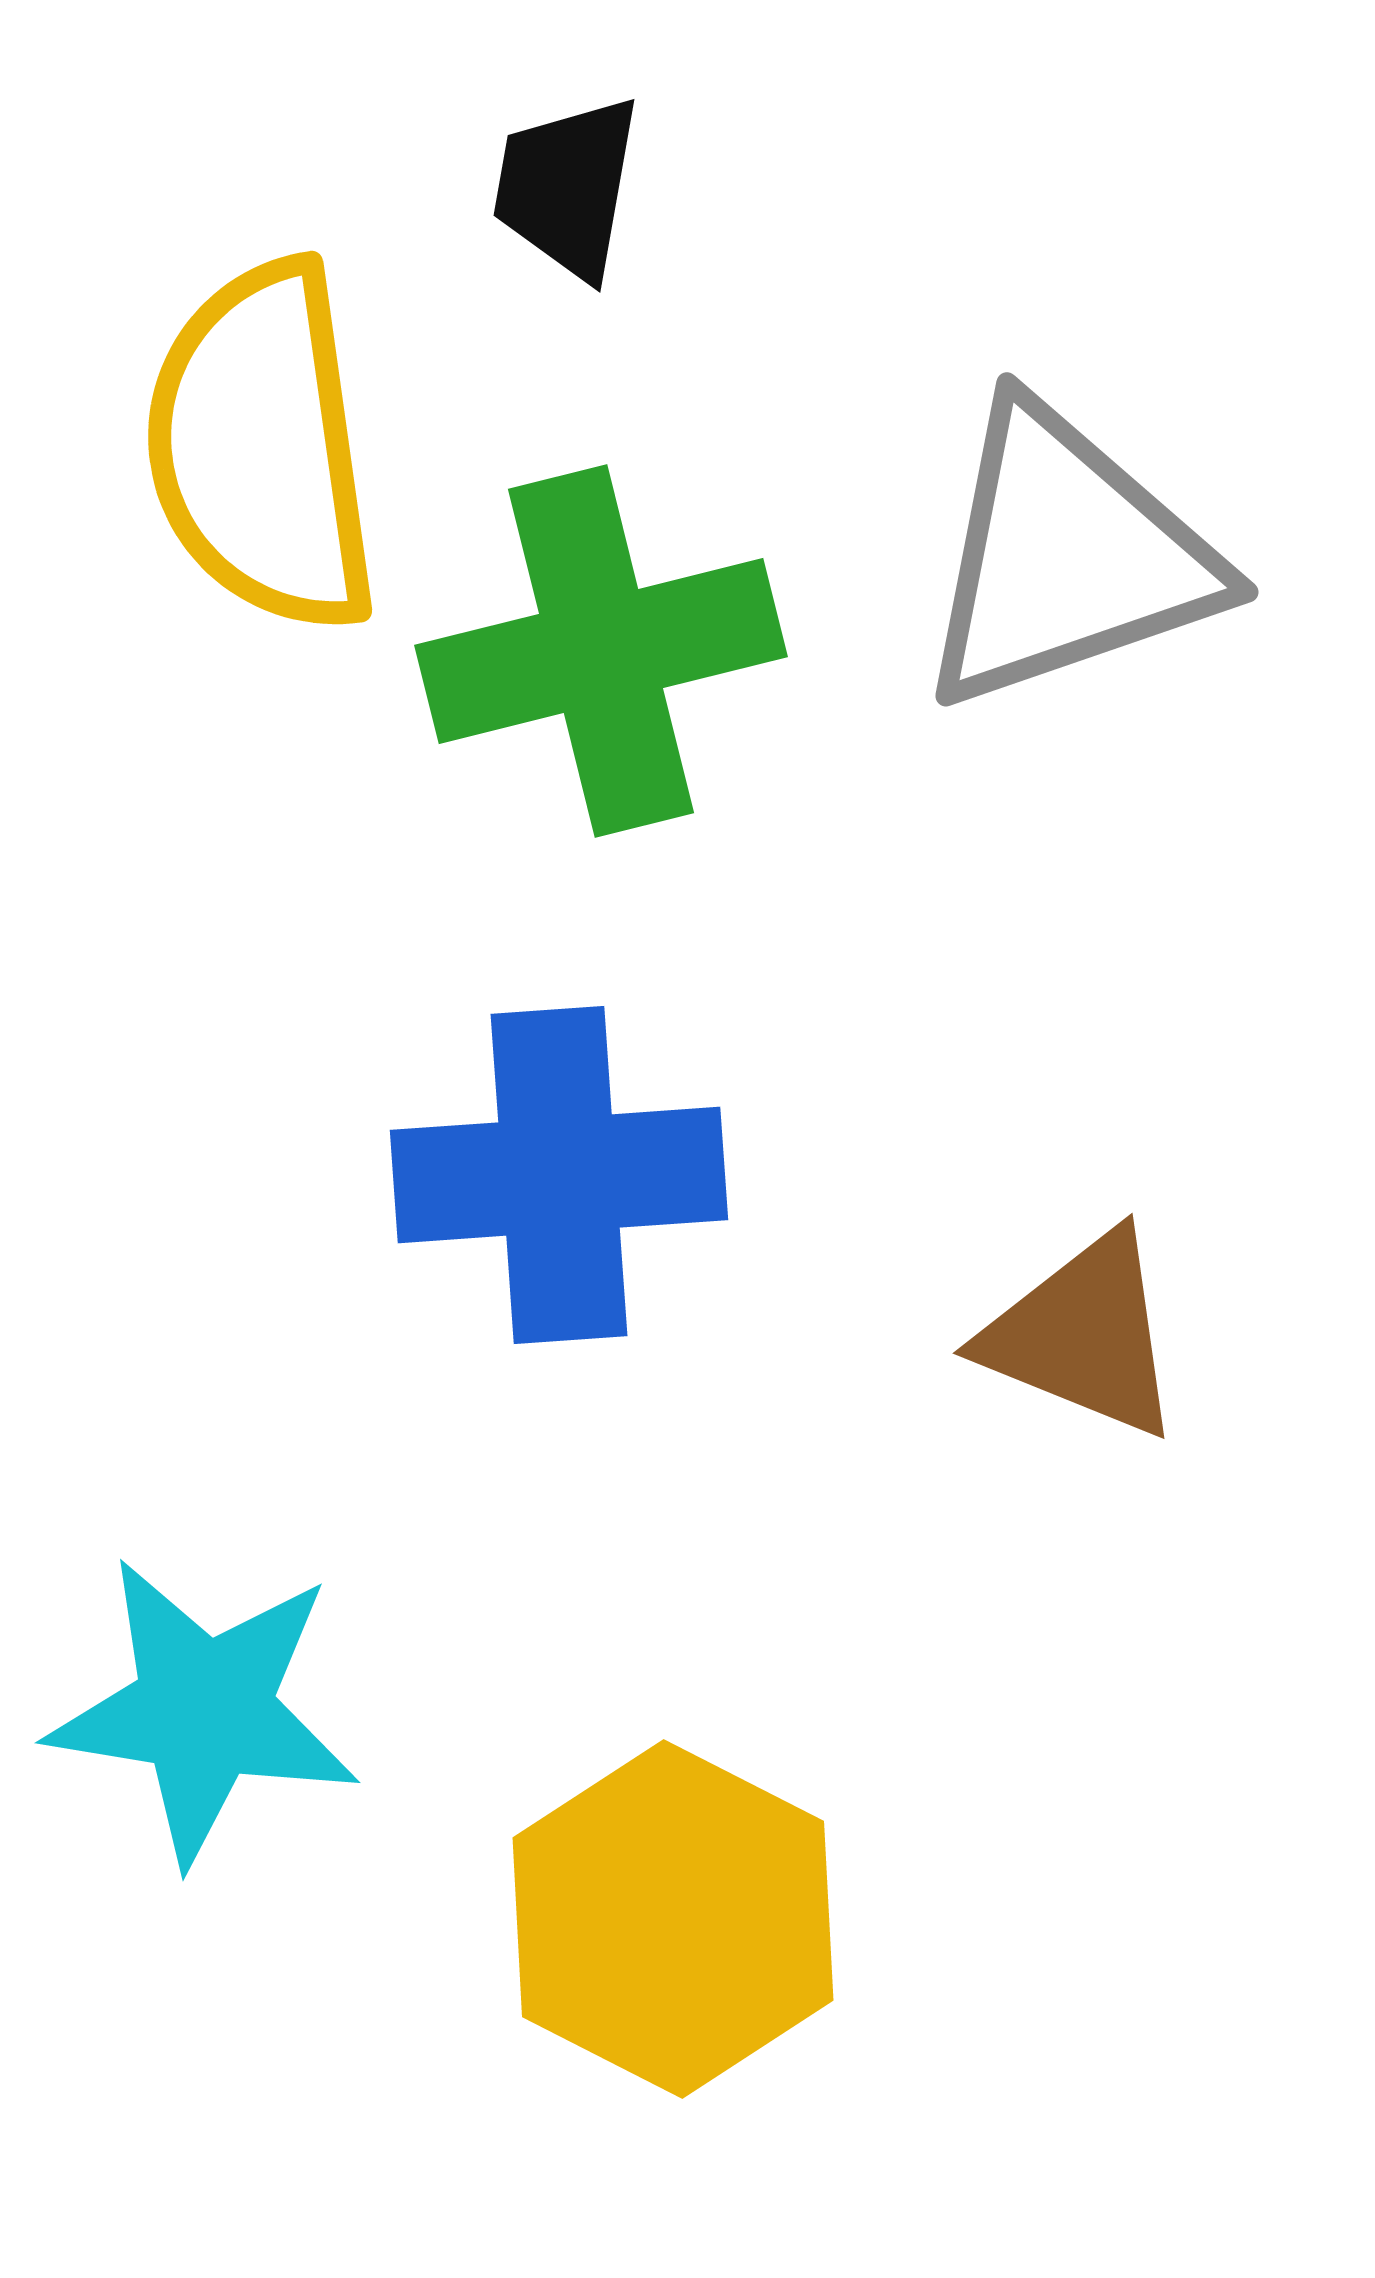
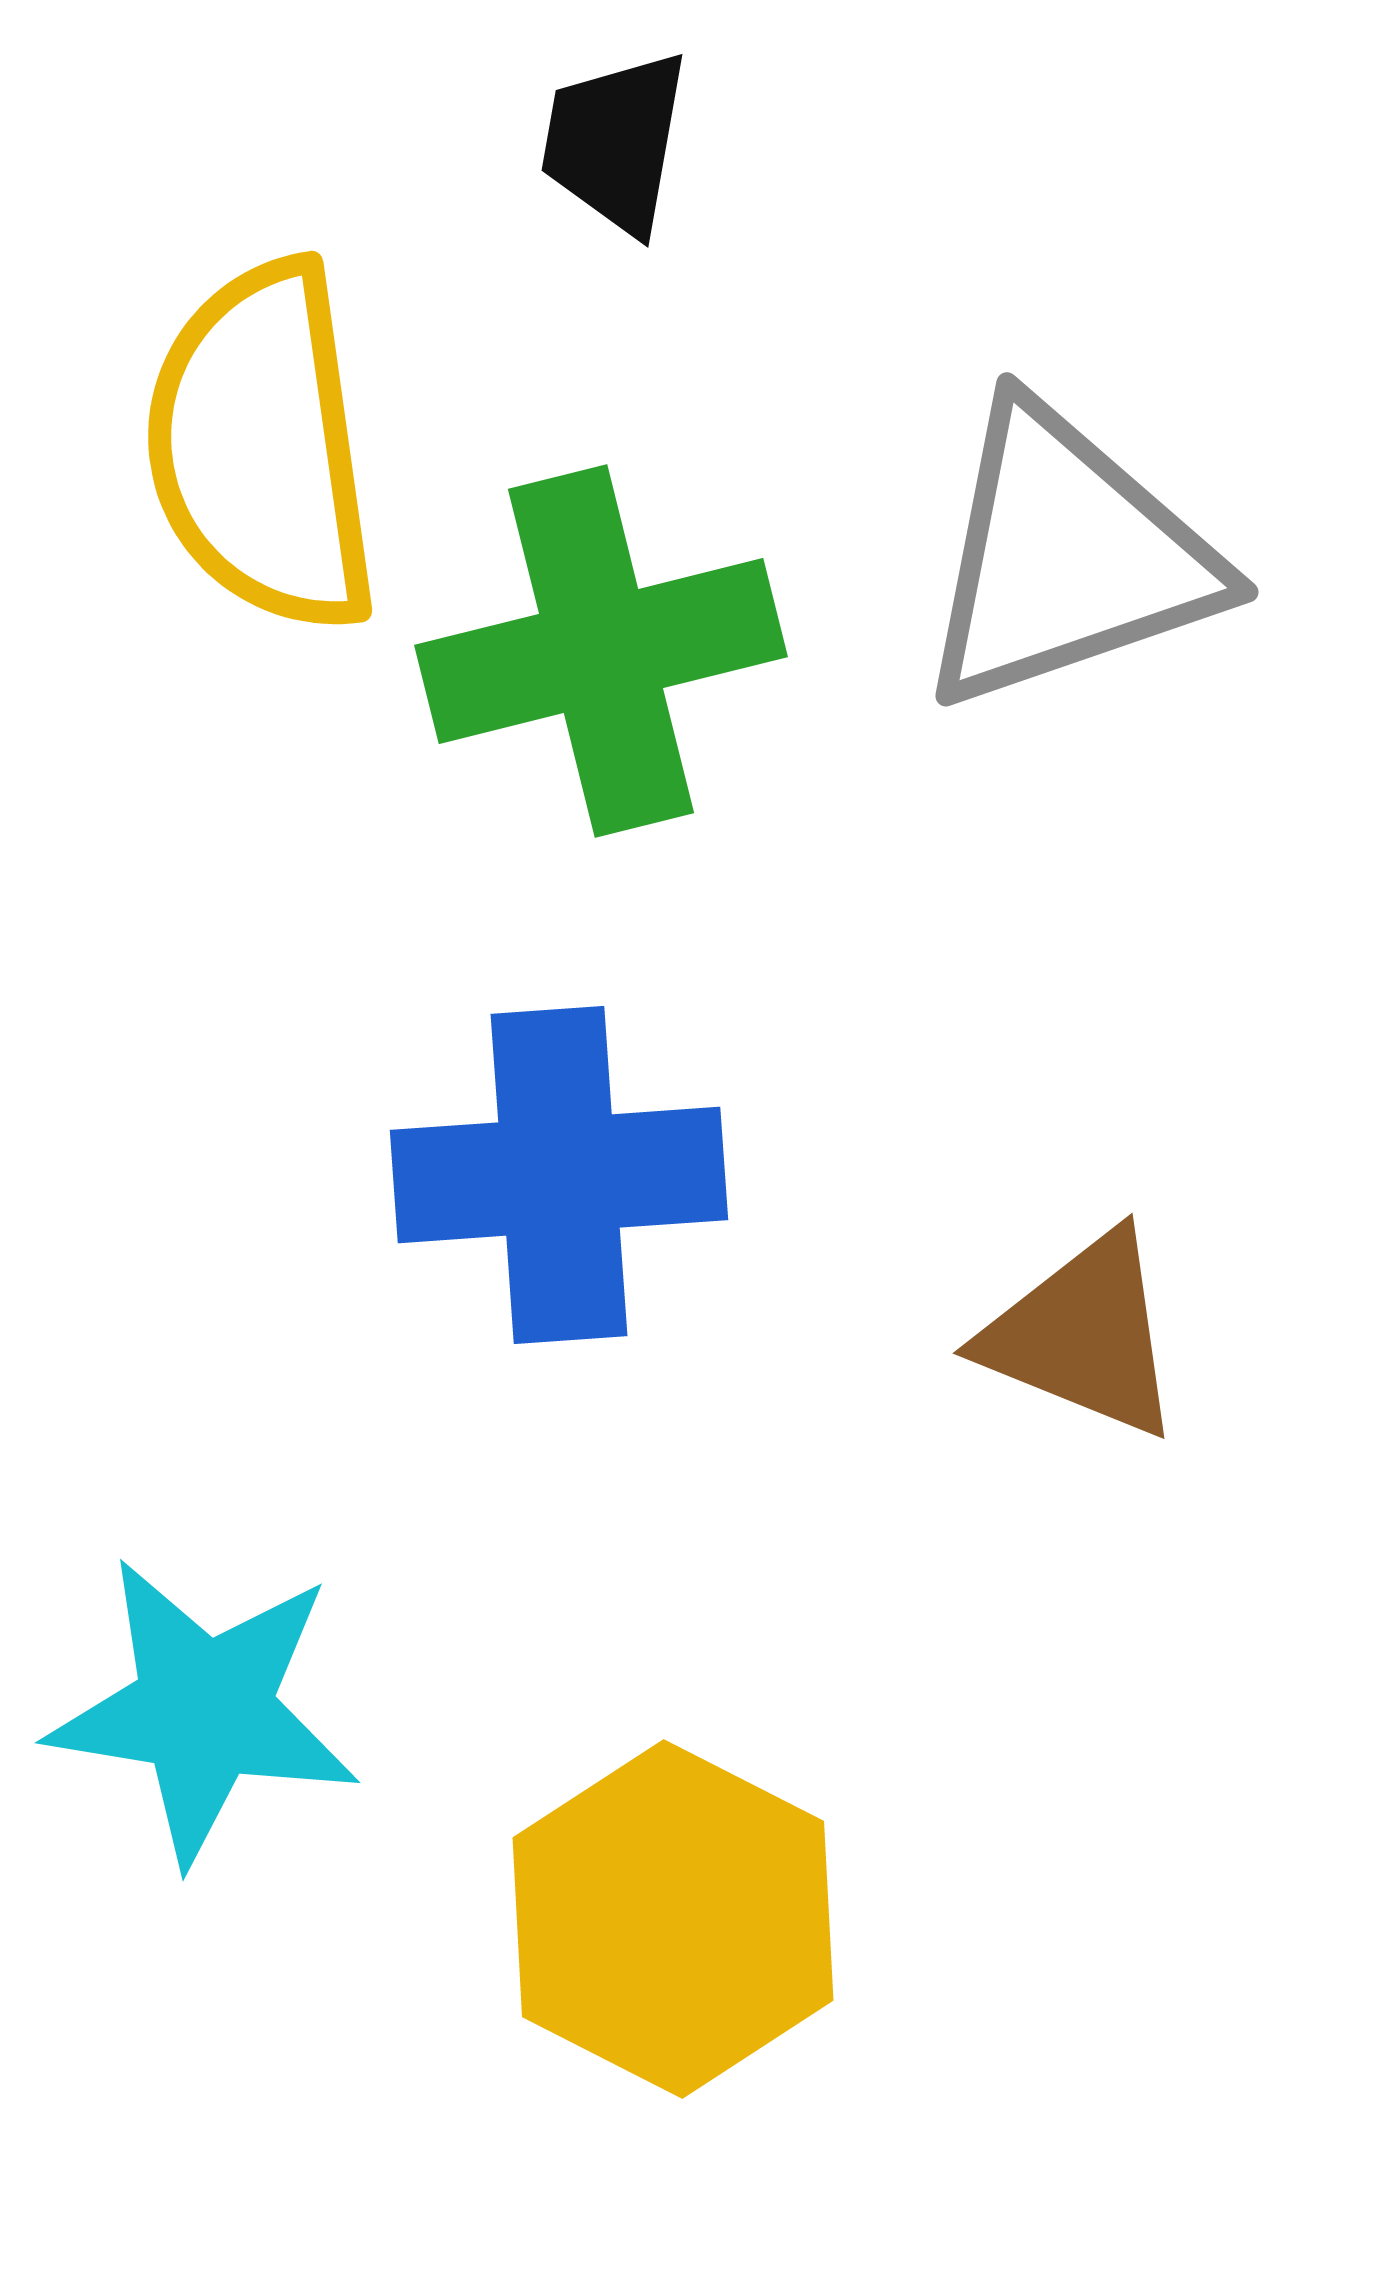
black trapezoid: moved 48 px right, 45 px up
